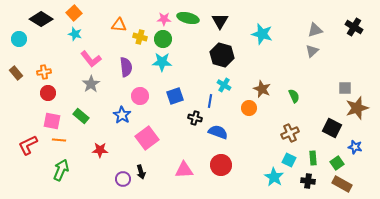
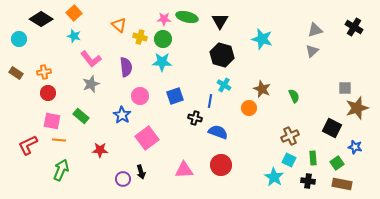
green ellipse at (188, 18): moved 1 px left, 1 px up
orange triangle at (119, 25): rotated 35 degrees clockwise
cyan star at (75, 34): moved 1 px left, 2 px down
cyan star at (262, 34): moved 5 px down
brown rectangle at (16, 73): rotated 16 degrees counterclockwise
gray star at (91, 84): rotated 12 degrees clockwise
brown cross at (290, 133): moved 3 px down
brown rectangle at (342, 184): rotated 18 degrees counterclockwise
